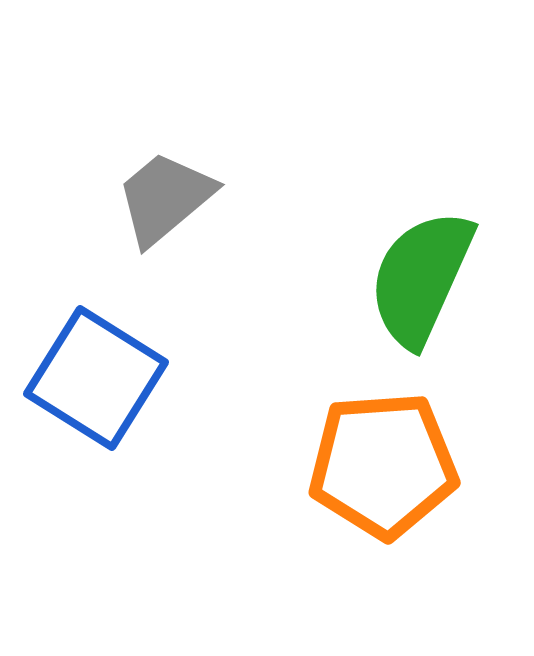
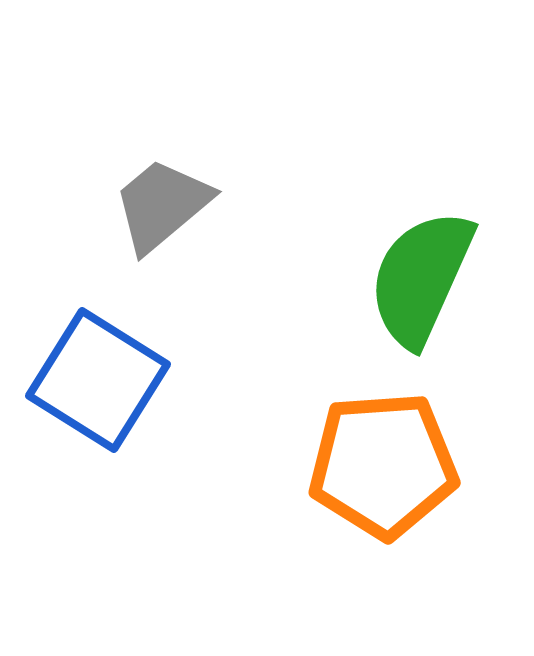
gray trapezoid: moved 3 px left, 7 px down
blue square: moved 2 px right, 2 px down
